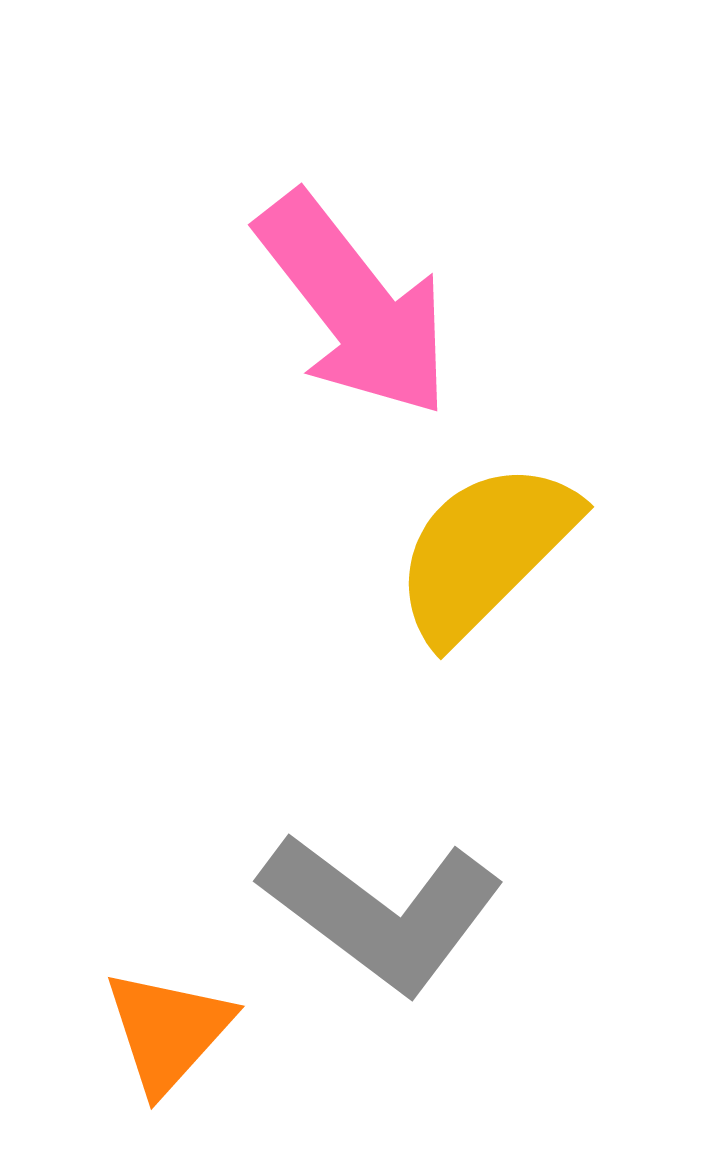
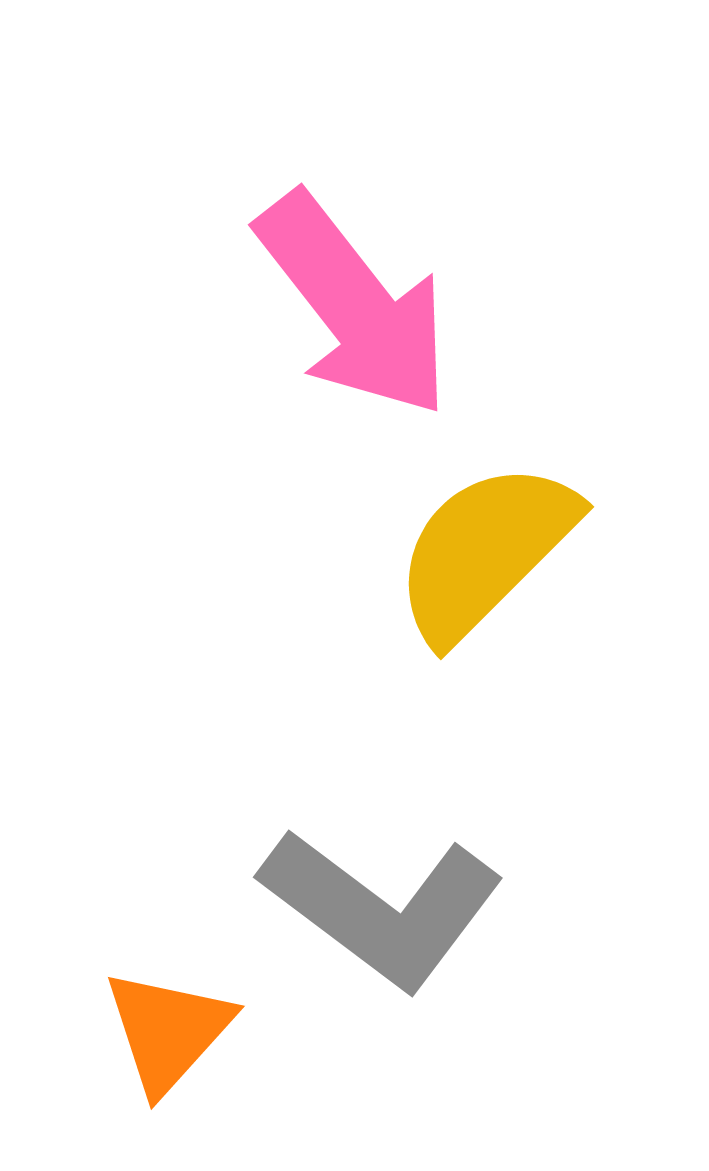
gray L-shape: moved 4 px up
